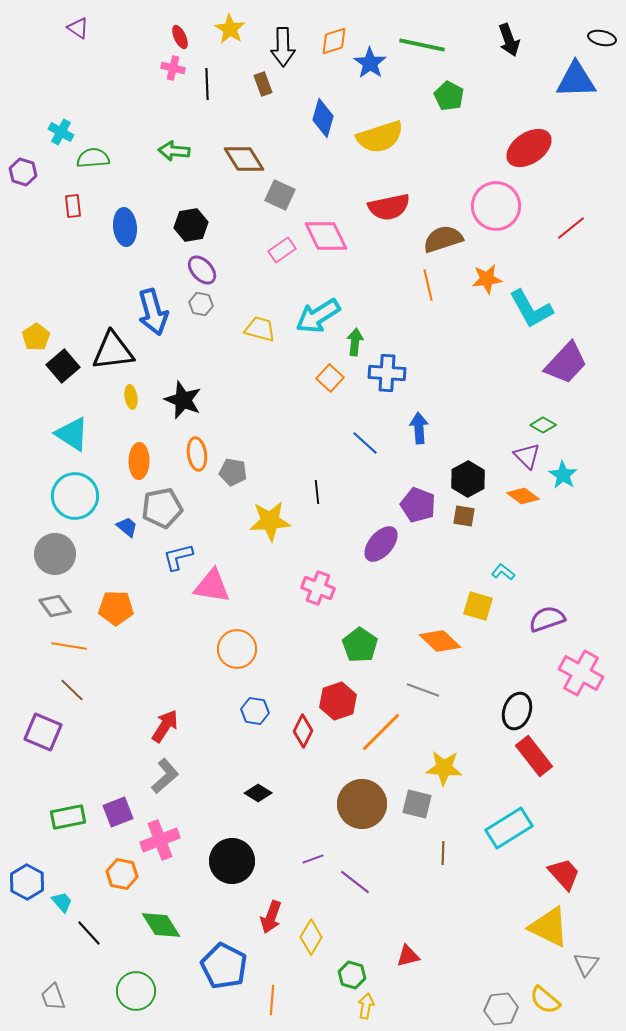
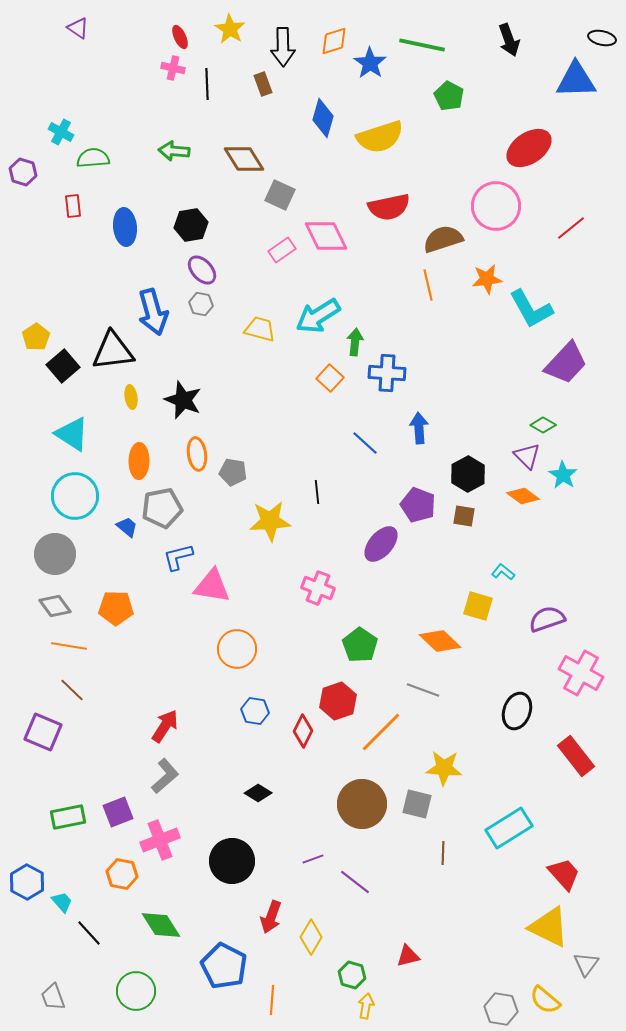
black hexagon at (468, 479): moved 5 px up
red rectangle at (534, 756): moved 42 px right
gray hexagon at (501, 1009): rotated 16 degrees clockwise
